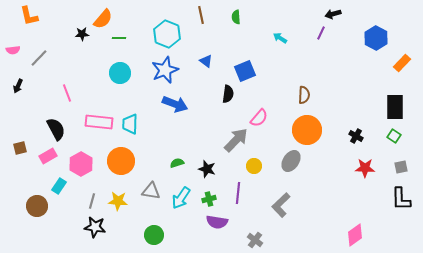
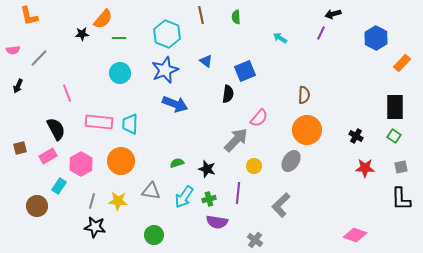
cyan arrow at (181, 198): moved 3 px right, 1 px up
pink diamond at (355, 235): rotated 55 degrees clockwise
